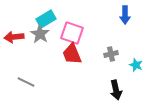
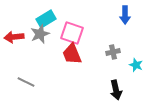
gray star: rotated 18 degrees clockwise
gray cross: moved 2 px right, 2 px up
